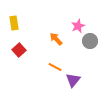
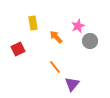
yellow rectangle: moved 19 px right
orange arrow: moved 2 px up
red square: moved 1 px left, 1 px up; rotated 16 degrees clockwise
orange line: rotated 24 degrees clockwise
purple triangle: moved 1 px left, 4 px down
